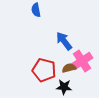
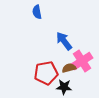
blue semicircle: moved 1 px right, 2 px down
red pentagon: moved 2 px right, 3 px down; rotated 25 degrees counterclockwise
